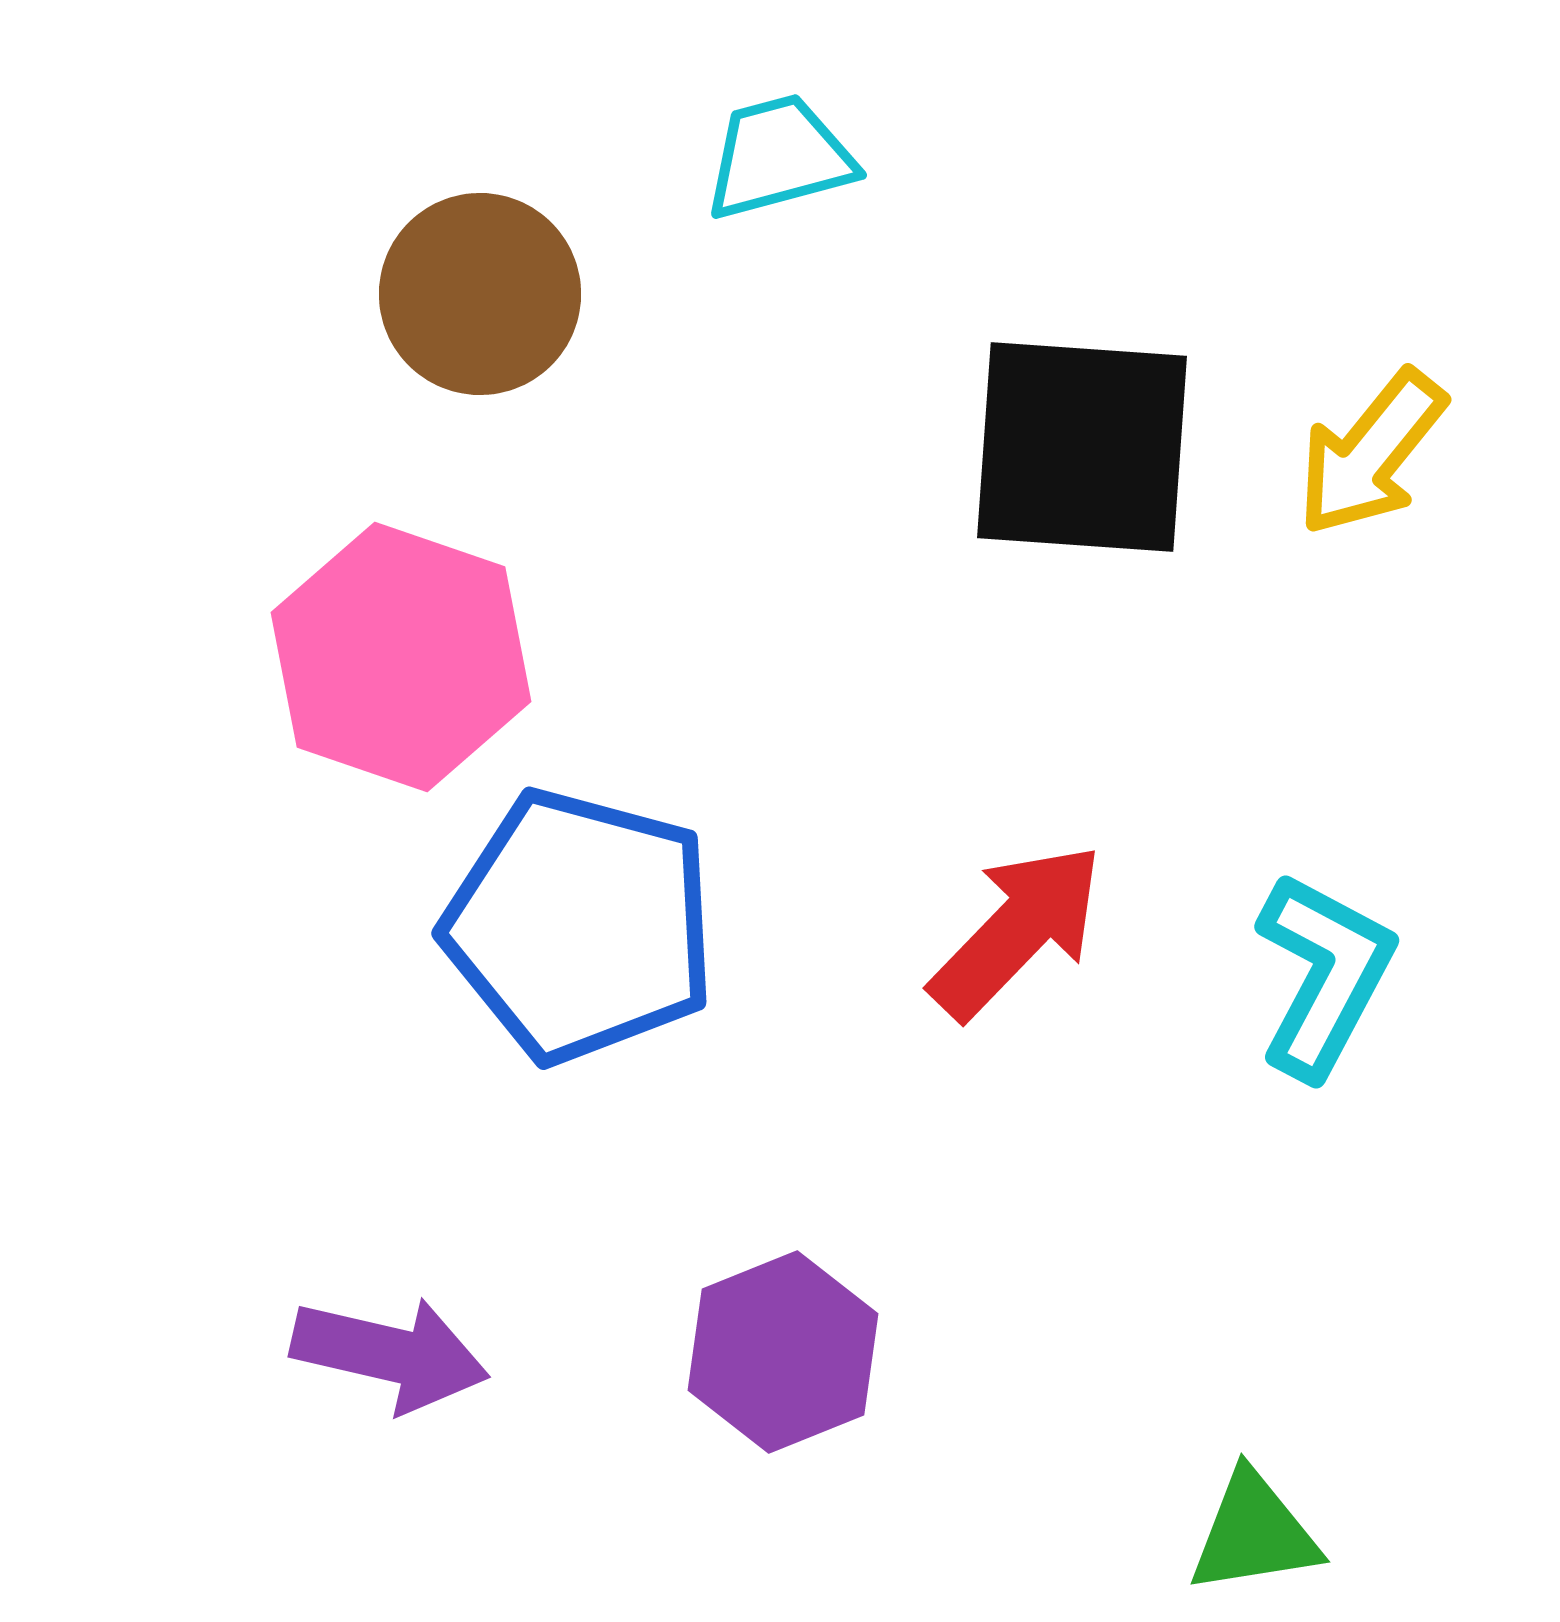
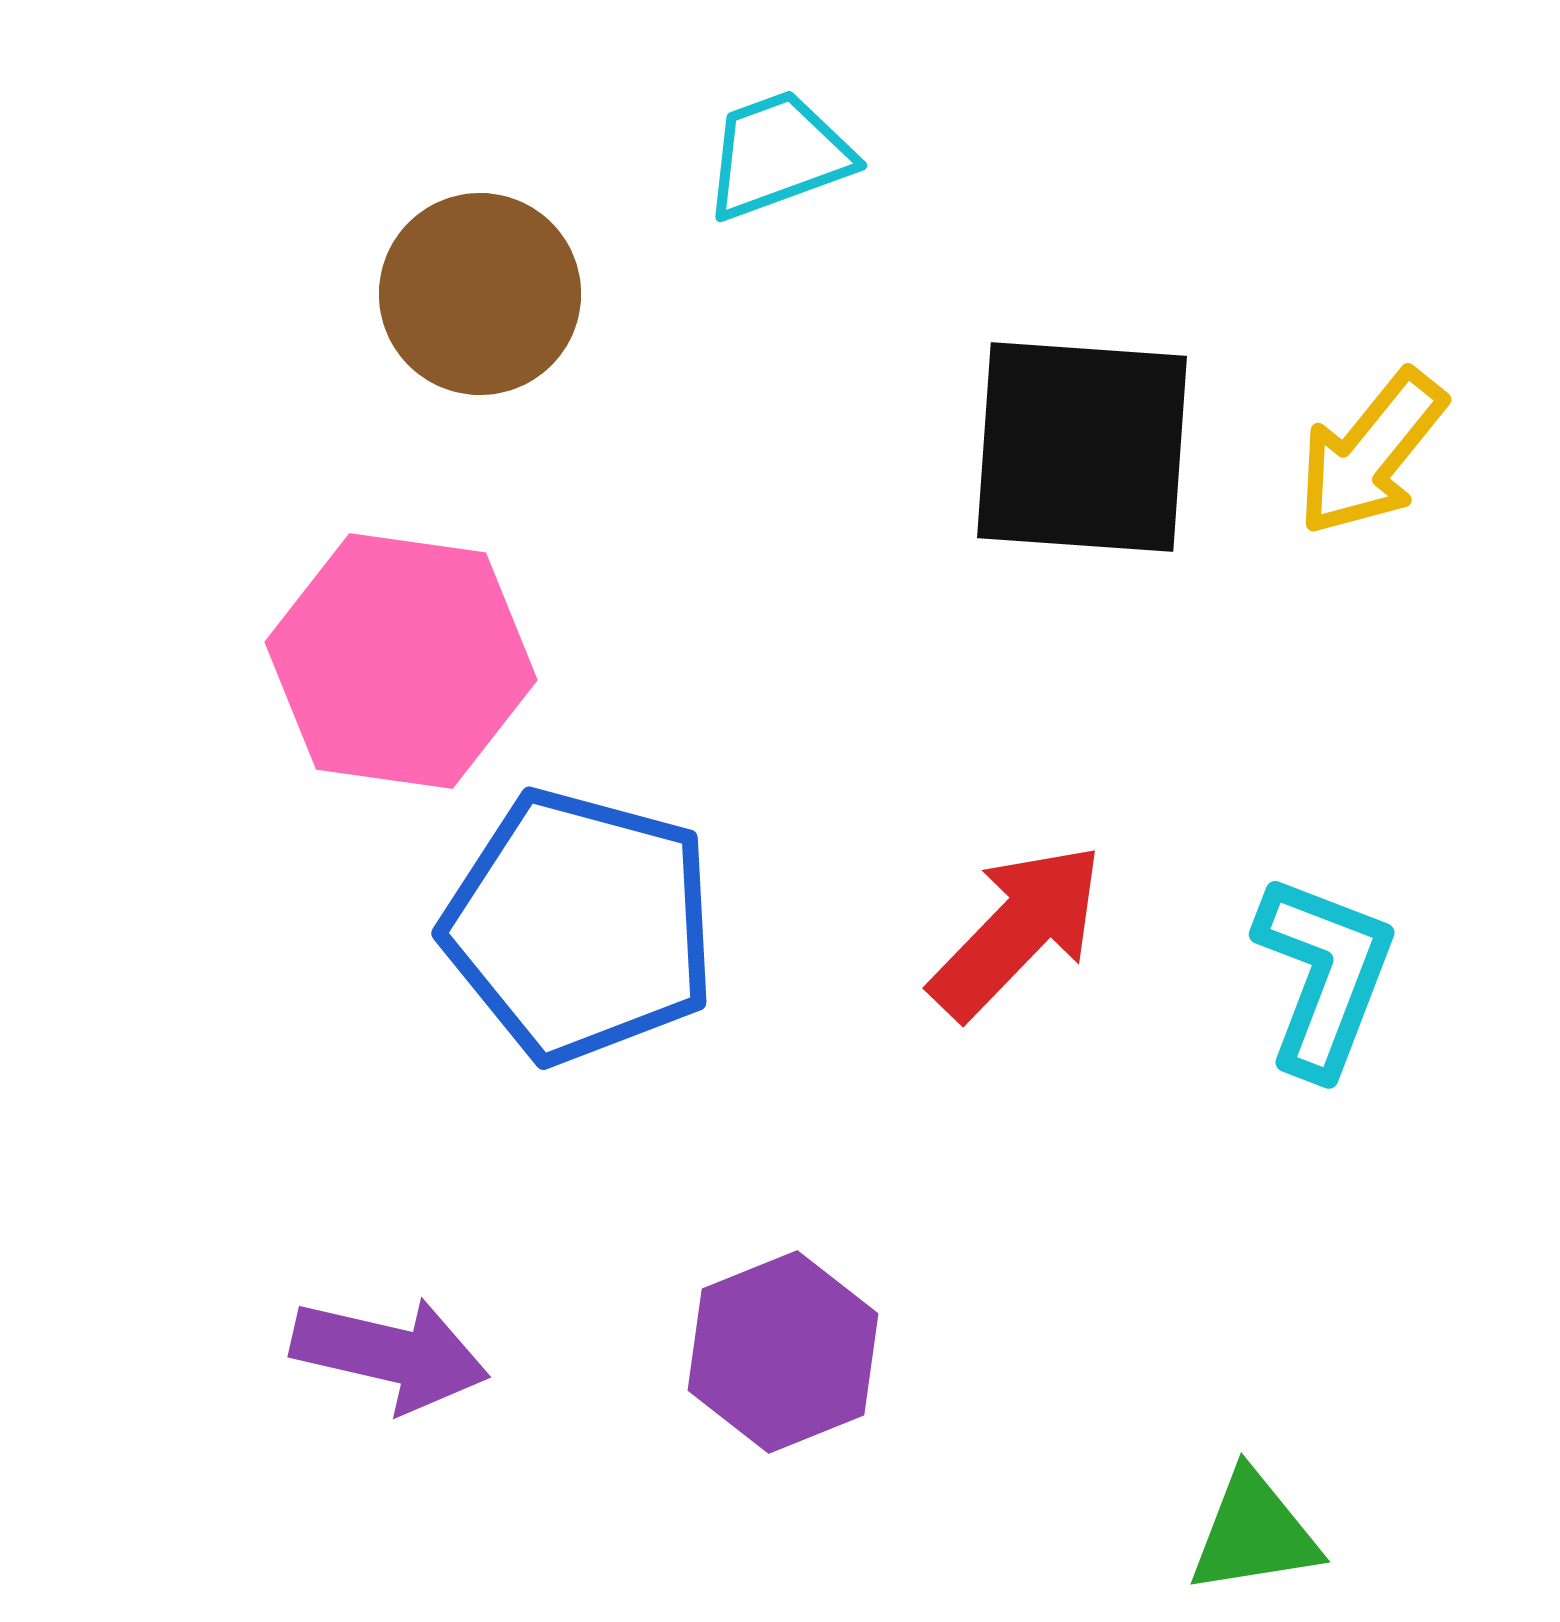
cyan trapezoid: moved 1 px left, 2 px up; rotated 5 degrees counterclockwise
pink hexagon: moved 4 px down; rotated 11 degrees counterclockwise
cyan L-shape: rotated 7 degrees counterclockwise
